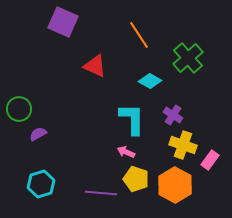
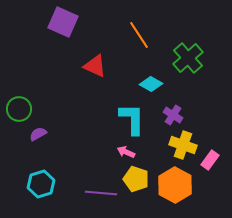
cyan diamond: moved 1 px right, 3 px down
